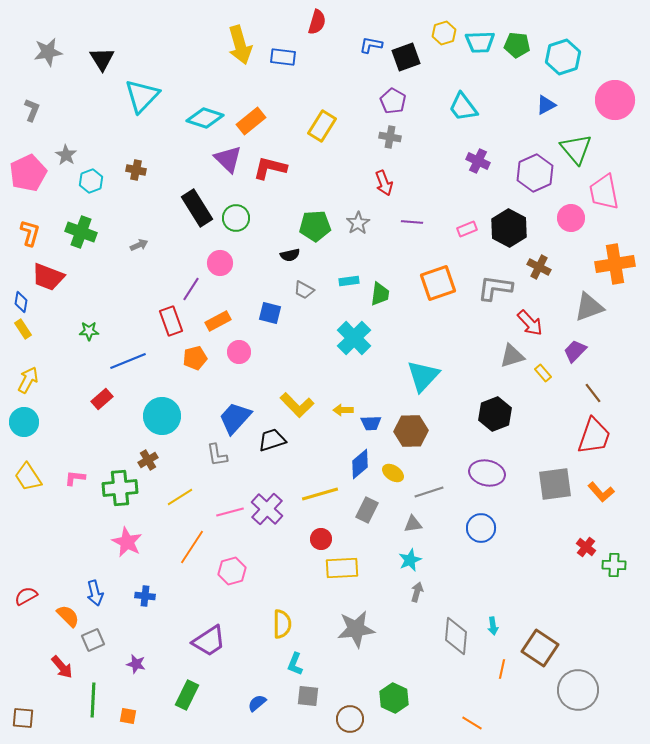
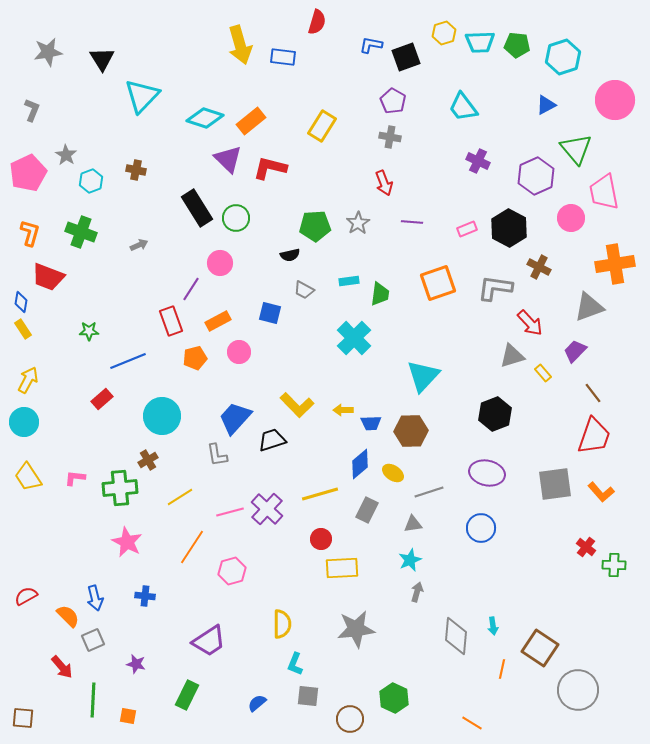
purple hexagon at (535, 173): moved 1 px right, 3 px down
blue arrow at (95, 593): moved 5 px down
